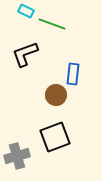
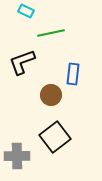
green line: moved 1 px left, 9 px down; rotated 32 degrees counterclockwise
black L-shape: moved 3 px left, 8 px down
brown circle: moved 5 px left
black square: rotated 16 degrees counterclockwise
gray cross: rotated 15 degrees clockwise
